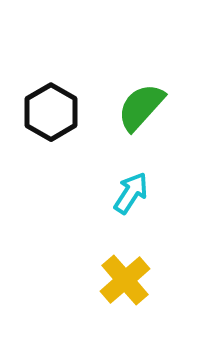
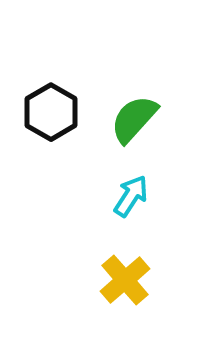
green semicircle: moved 7 px left, 12 px down
cyan arrow: moved 3 px down
